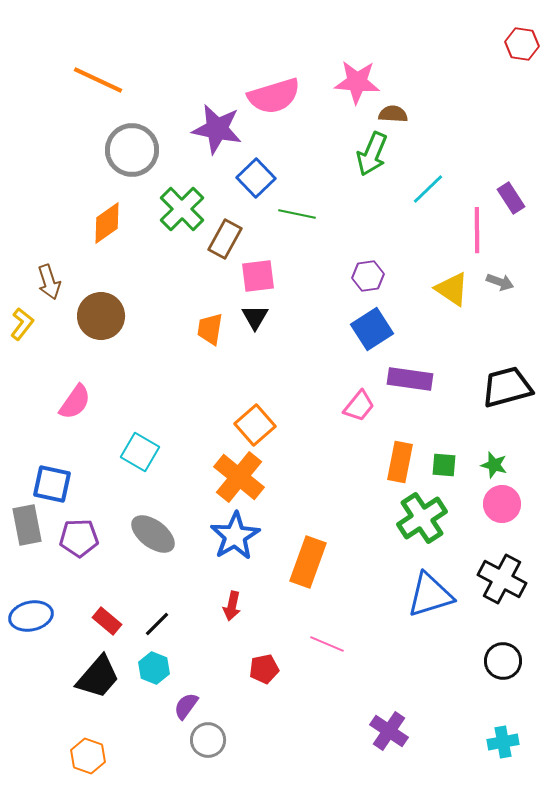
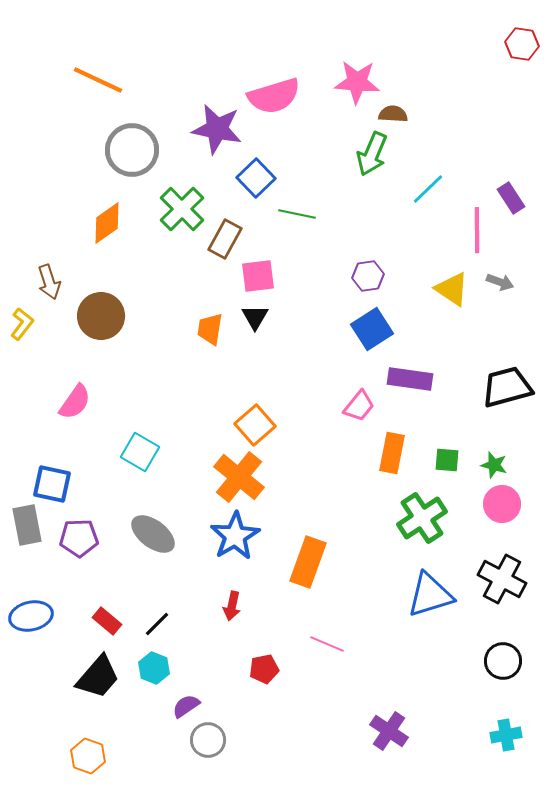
orange rectangle at (400, 462): moved 8 px left, 9 px up
green square at (444, 465): moved 3 px right, 5 px up
purple semicircle at (186, 706): rotated 20 degrees clockwise
cyan cross at (503, 742): moved 3 px right, 7 px up
